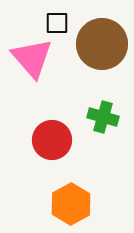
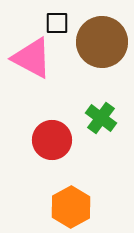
brown circle: moved 2 px up
pink triangle: rotated 21 degrees counterclockwise
green cross: moved 2 px left, 1 px down; rotated 20 degrees clockwise
orange hexagon: moved 3 px down
